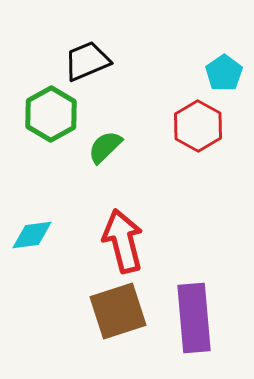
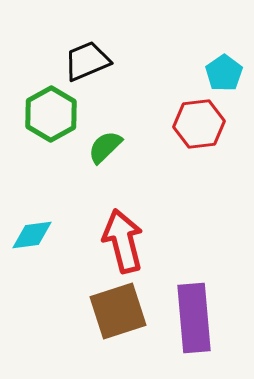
red hexagon: moved 1 px right, 2 px up; rotated 24 degrees clockwise
